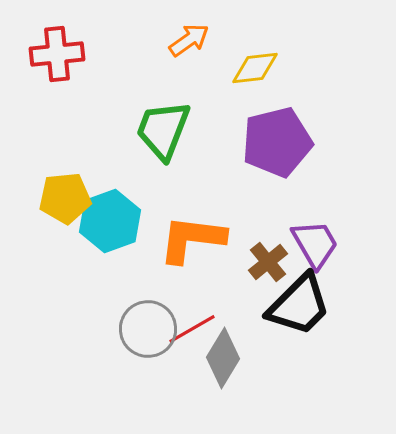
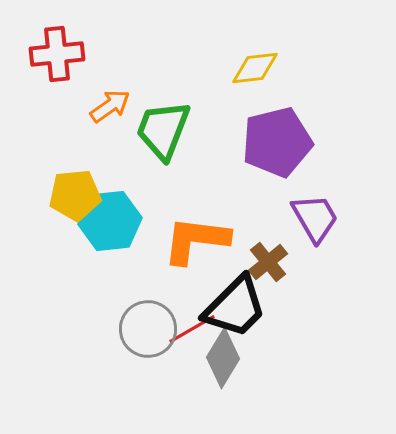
orange arrow: moved 79 px left, 66 px down
yellow pentagon: moved 10 px right, 3 px up
cyan hexagon: rotated 14 degrees clockwise
orange L-shape: moved 4 px right, 1 px down
purple trapezoid: moved 26 px up
black trapezoid: moved 64 px left, 2 px down
